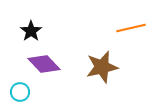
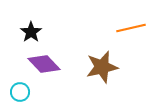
black star: moved 1 px down
